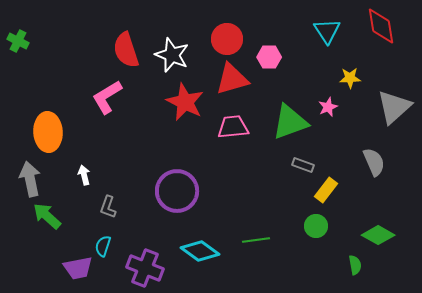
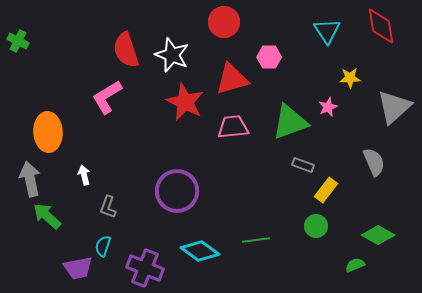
red circle: moved 3 px left, 17 px up
green semicircle: rotated 102 degrees counterclockwise
